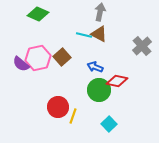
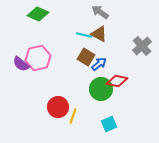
gray arrow: rotated 66 degrees counterclockwise
brown square: moved 24 px right; rotated 18 degrees counterclockwise
blue arrow: moved 4 px right, 3 px up; rotated 119 degrees clockwise
green circle: moved 2 px right, 1 px up
cyan square: rotated 21 degrees clockwise
